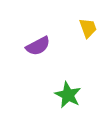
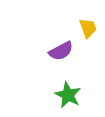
purple semicircle: moved 23 px right, 5 px down
